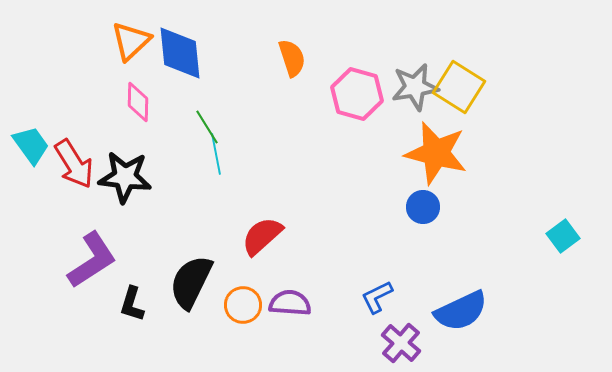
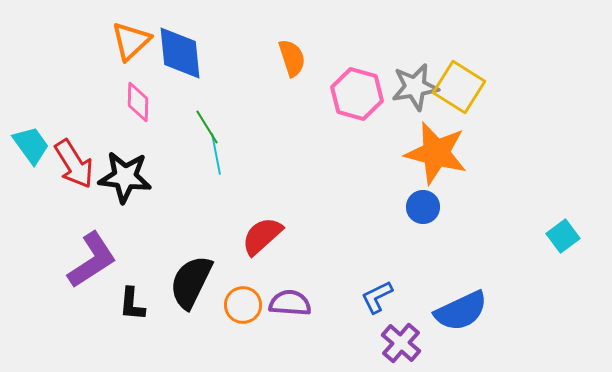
black L-shape: rotated 12 degrees counterclockwise
